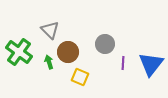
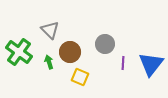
brown circle: moved 2 px right
